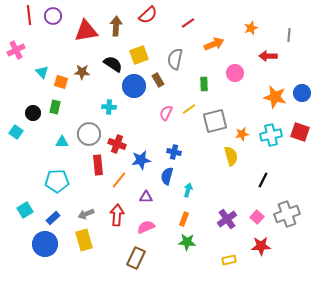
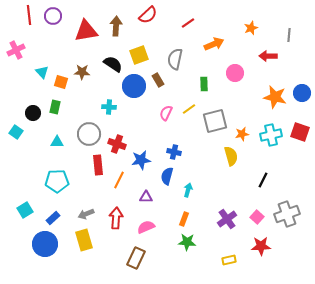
cyan triangle at (62, 142): moved 5 px left
orange line at (119, 180): rotated 12 degrees counterclockwise
red arrow at (117, 215): moved 1 px left, 3 px down
